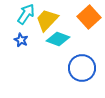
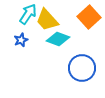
cyan arrow: moved 2 px right
yellow trapezoid: rotated 85 degrees counterclockwise
blue star: rotated 24 degrees clockwise
